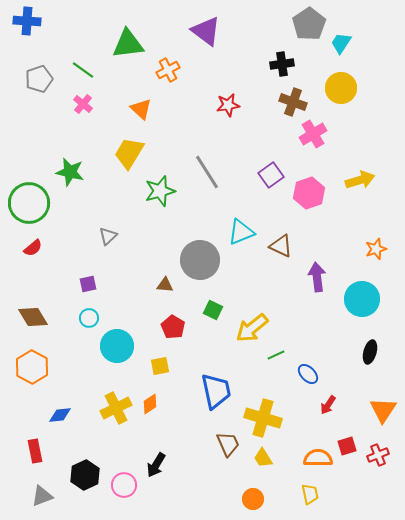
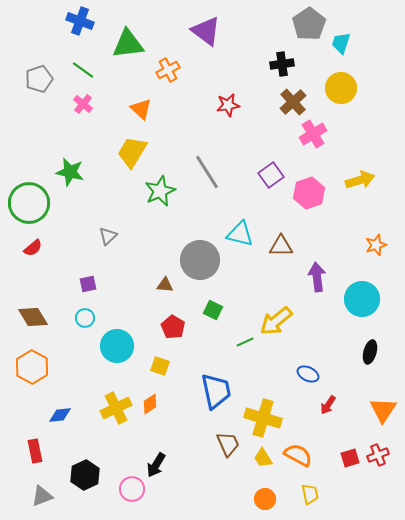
blue cross at (27, 21): moved 53 px right; rotated 16 degrees clockwise
cyan trapezoid at (341, 43): rotated 15 degrees counterclockwise
brown cross at (293, 102): rotated 28 degrees clockwise
yellow trapezoid at (129, 153): moved 3 px right, 1 px up
green star at (160, 191): rotated 8 degrees counterclockwise
cyan triangle at (241, 232): moved 1 px left, 2 px down; rotated 36 degrees clockwise
brown triangle at (281, 246): rotated 25 degrees counterclockwise
orange star at (376, 249): moved 4 px up
cyan circle at (89, 318): moved 4 px left
yellow arrow at (252, 328): moved 24 px right, 7 px up
green line at (276, 355): moved 31 px left, 13 px up
yellow square at (160, 366): rotated 30 degrees clockwise
blue ellipse at (308, 374): rotated 20 degrees counterclockwise
red square at (347, 446): moved 3 px right, 12 px down
orange semicircle at (318, 458): moved 20 px left, 3 px up; rotated 28 degrees clockwise
pink circle at (124, 485): moved 8 px right, 4 px down
orange circle at (253, 499): moved 12 px right
